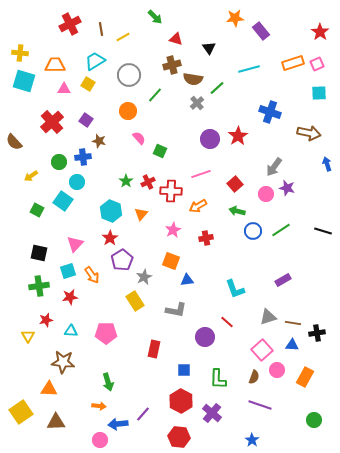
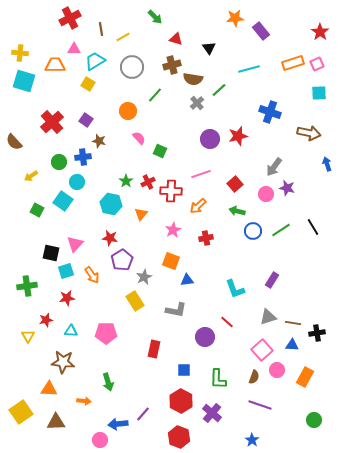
red cross at (70, 24): moved 6 px up
gray circle at (129, 75): moved 3 px right, 8 px up
green line at (217, 88): moved 2 px right, 2 px down
pink triangle at (64, 89): moved 10 px right, 40 px up
red star at (238, 136): rotated 18 degrees clockwise
orange arrow at (198, 206): rotated 12 degrees counterclockwise
cyan hexagon at (111, 211): moved 7 px up; rotated 10 degrees counterclockwise
black line at (323, 231): moved 10 px left, 4 px up; rotated 42 degrees clockwise
red star at (110, 238): rotated 28 degrees counterclockwise
black square at (39, 253): moved 12 px right
cyan square at (68, 271): moved 2 px left
purple rectangle at (283, 280): moved 11 px left; rotated 28 degrees counterclockwise
green cross at (39, 286): moved 12 px left
red star at (70, 297): moved 3 px left, 1 px down
orange arrow at (99, 406): moved 15 px left, 5 px up
red hexagon at (179, 437): rotated 15 degrees clockwise
